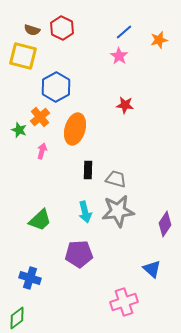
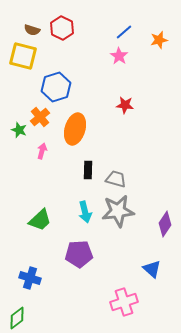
blue hexagon: rotated 12 degrees clockwise
